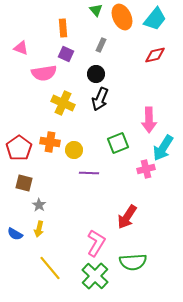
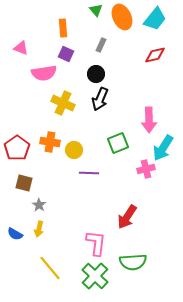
red pentagon: moved 2 px left
pink L-shape: rotated 24 degrees counterclockwise
